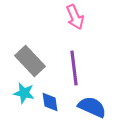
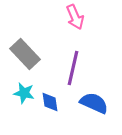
gray rectangle: moved 5 px left, 7 px up
purple line: moved 1 px left; rotated 20 degrees clockwise
blue semicircle: moved 2 px right, 4 px up
